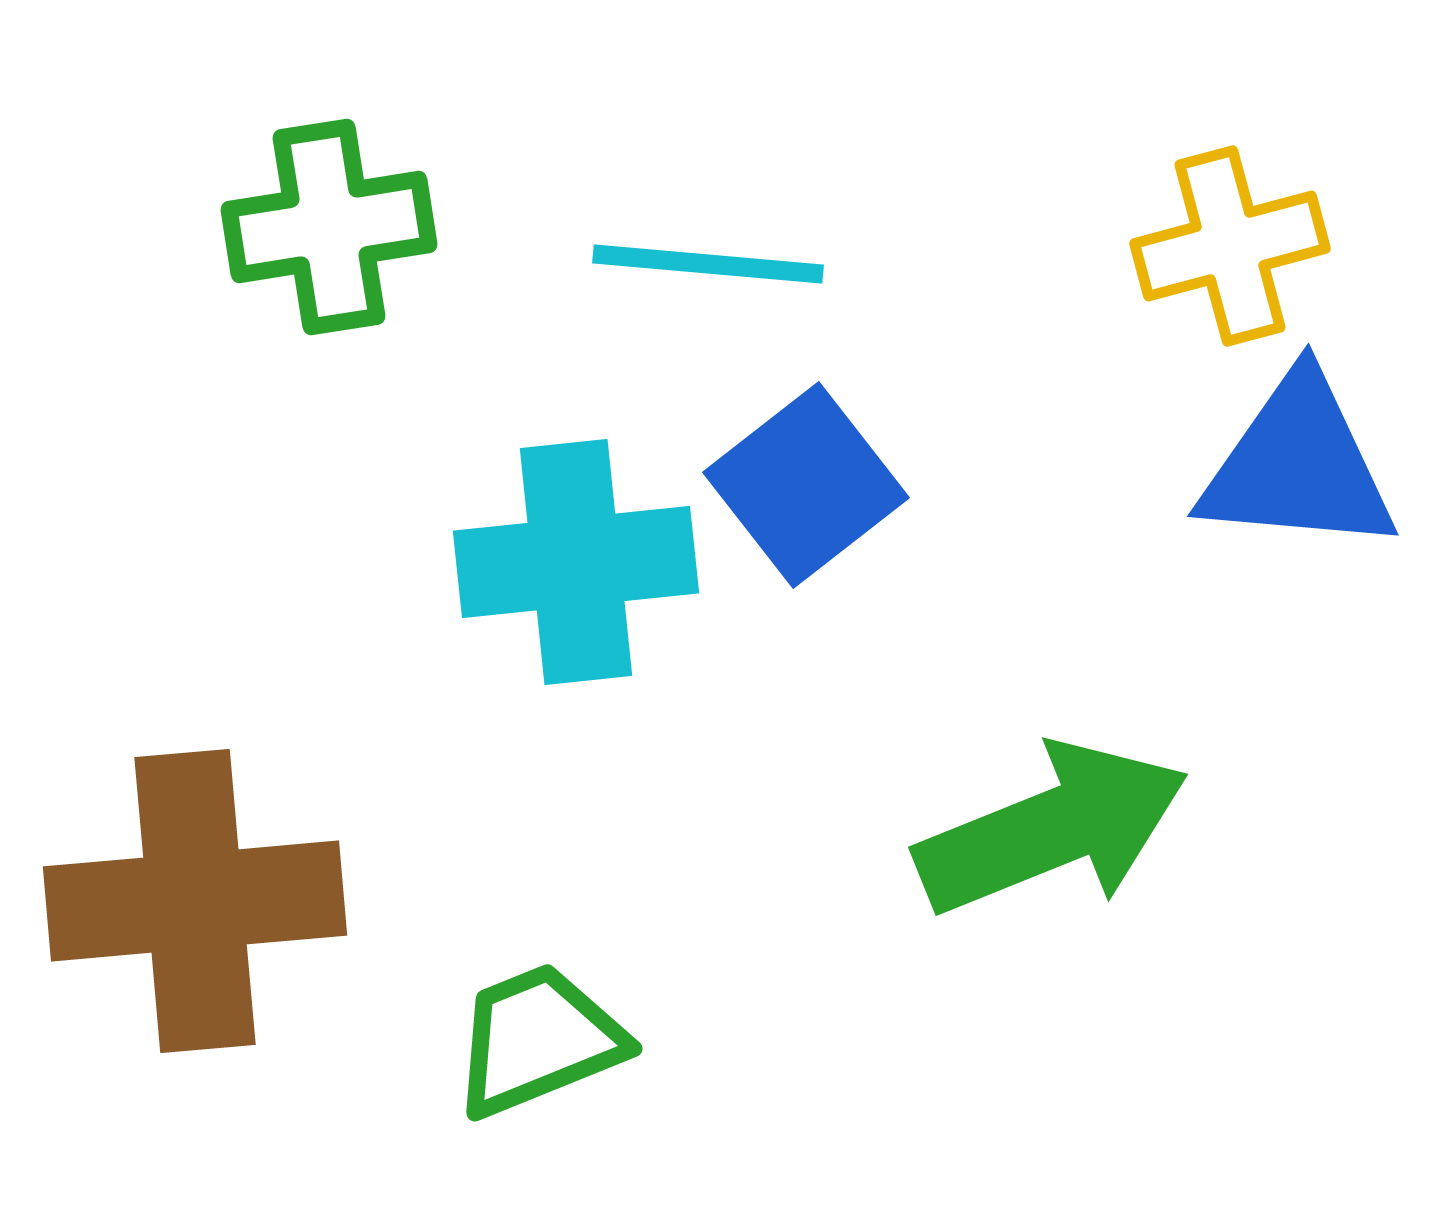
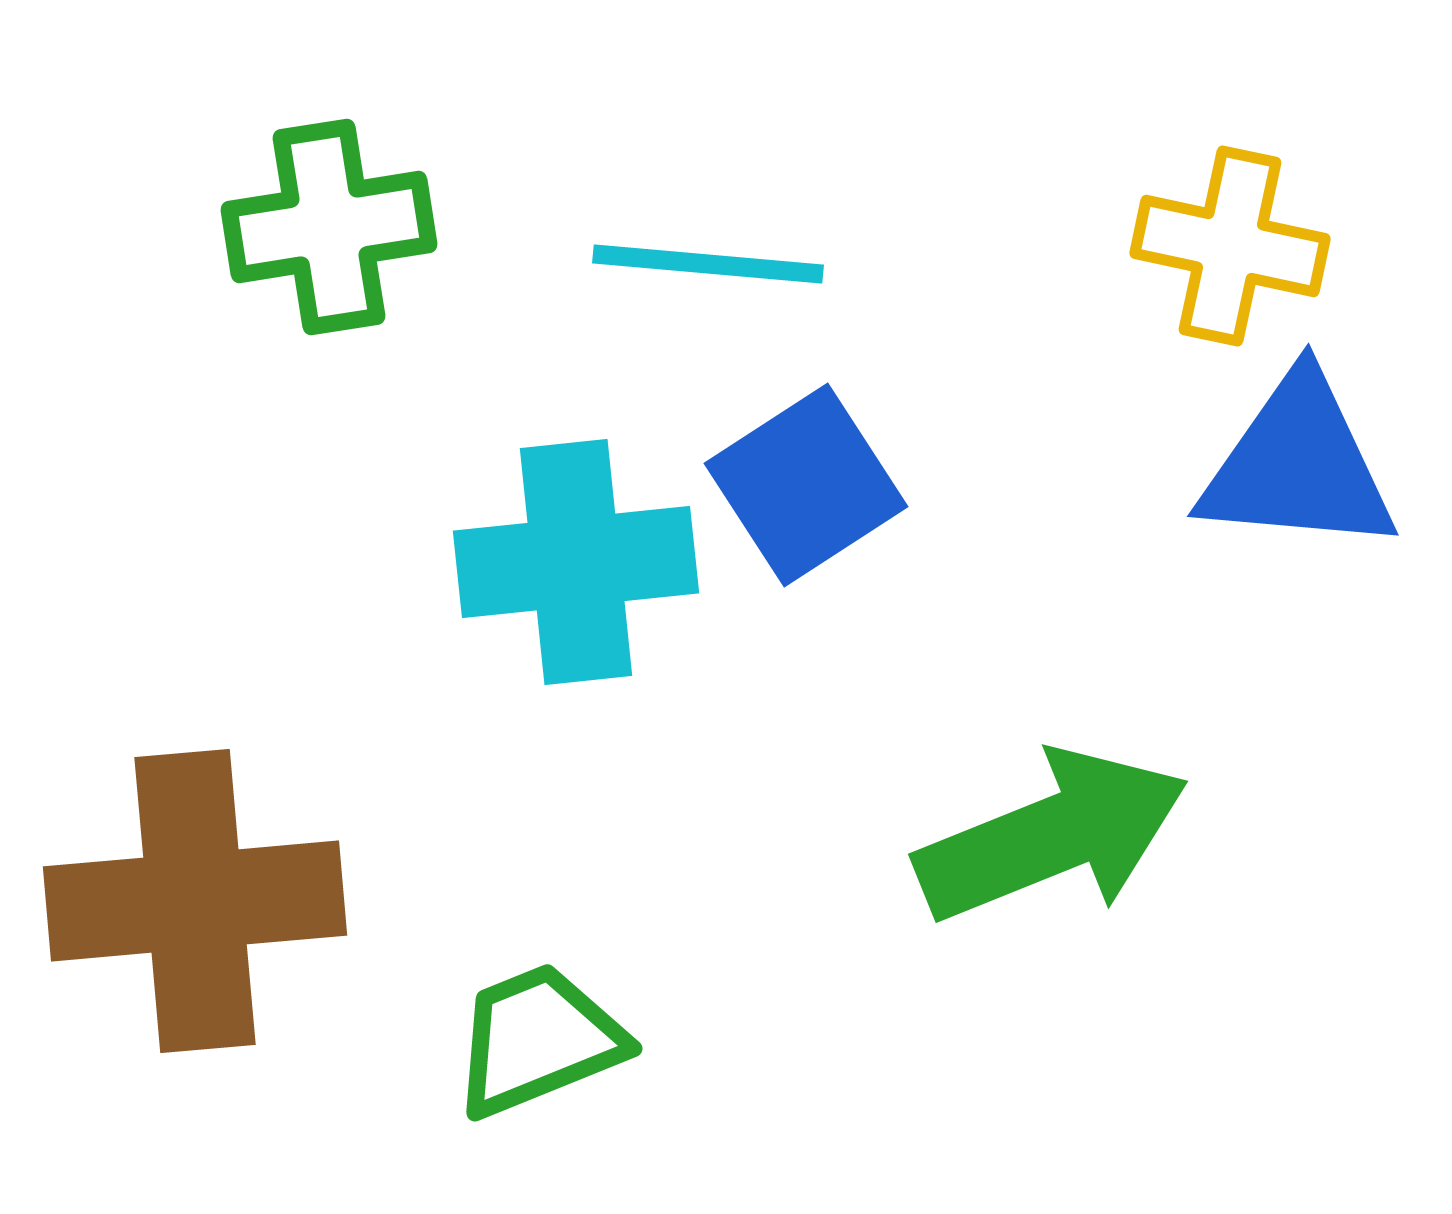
yellow cross: rotated 27 degrees clockwise
blue square: rotated 5 degrees clockwise
green arrow: moved 7 px down
